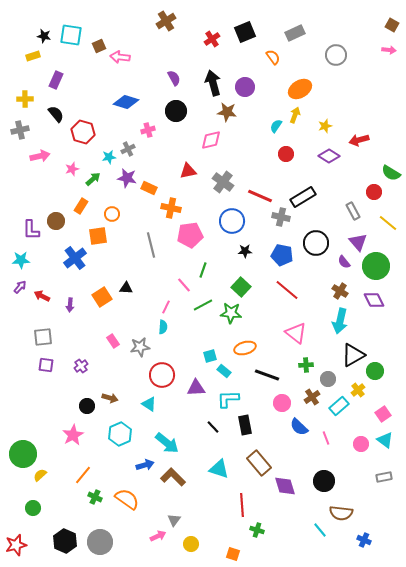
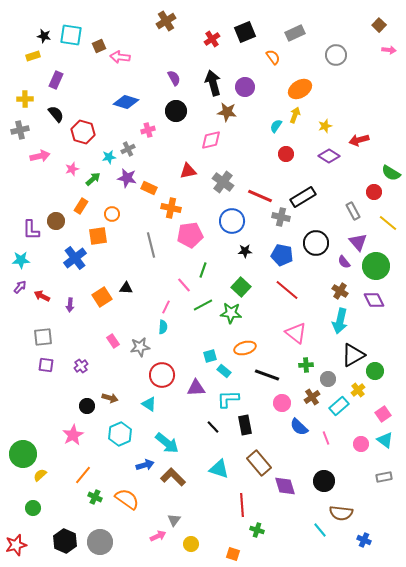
brown square at (392, 25): moved 13 px left; rotated 16 degrees clockwise
